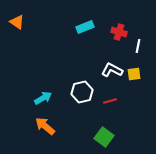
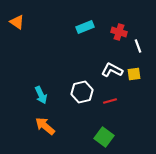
white line: rotated 32 degrees counterclockwise
cyan arrow: moved 2 px left, 3 px up; rotated 96 degrees clockwise
